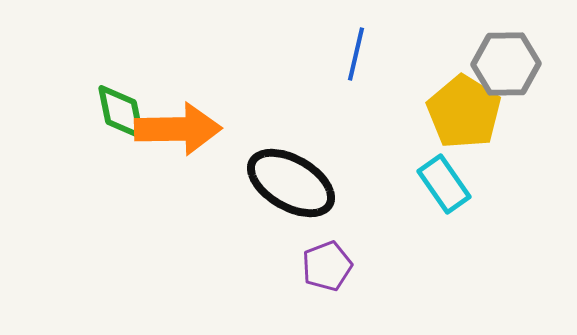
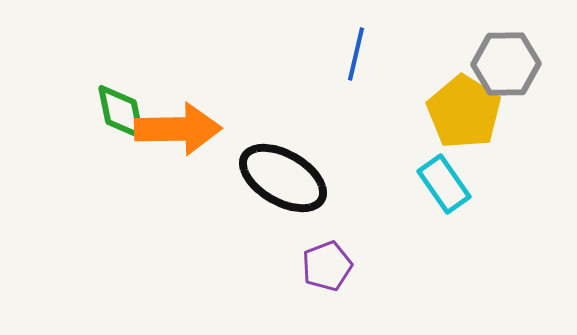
black ellipse: moved 8 px left, 5 px up
